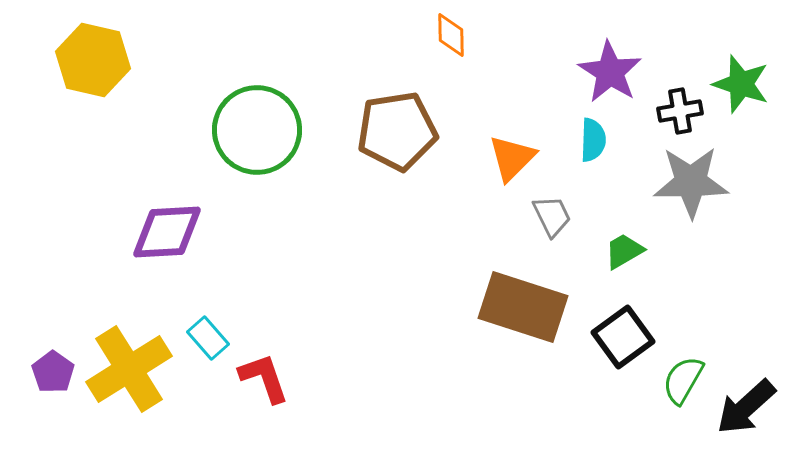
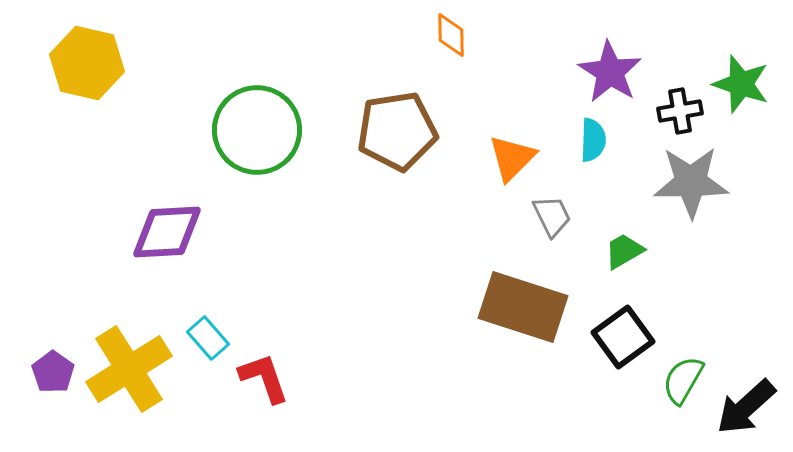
yellow hexagon: moved 6 px left, 3 px down
